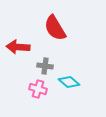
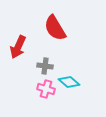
red arrow: rotated 70 degrees counterclockwise
pink cross: moved 8 px right
